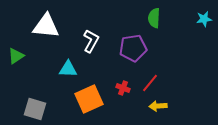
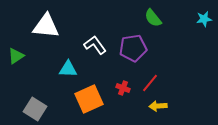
green semicircle: moved 1 px left; rotated 42 degrees counterclockwise
white L-shape: moved 4 px right, 4 px down; rotated 65 degrees counterclockwise
gray square: rotated 15 degrees clockwise
